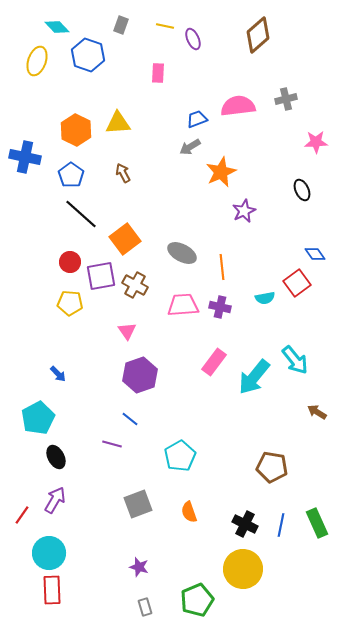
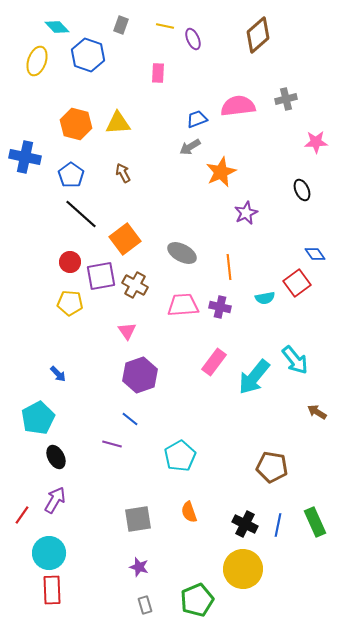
orange hexagon at (76, 130): moved 6 px up; rotated 12 degrees counterclockwise
purple star at (244, 211): moved 2 px right, 2 px down
orange line at (222, 267): moved 7 px right
gray square at (138, 504): moved 15 px down; rotated 12 degrees clockwise
green rectangle at (317, 523): moved 2 px left, 1 px up
blue line at (281, 525): moved 3 px left
gray rectangle at (145, 607): moved 2 px up
